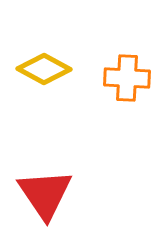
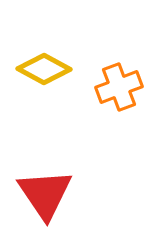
orange cross: moved 8 px left, 9 px down; rotated 24 degrees counterclockwise
